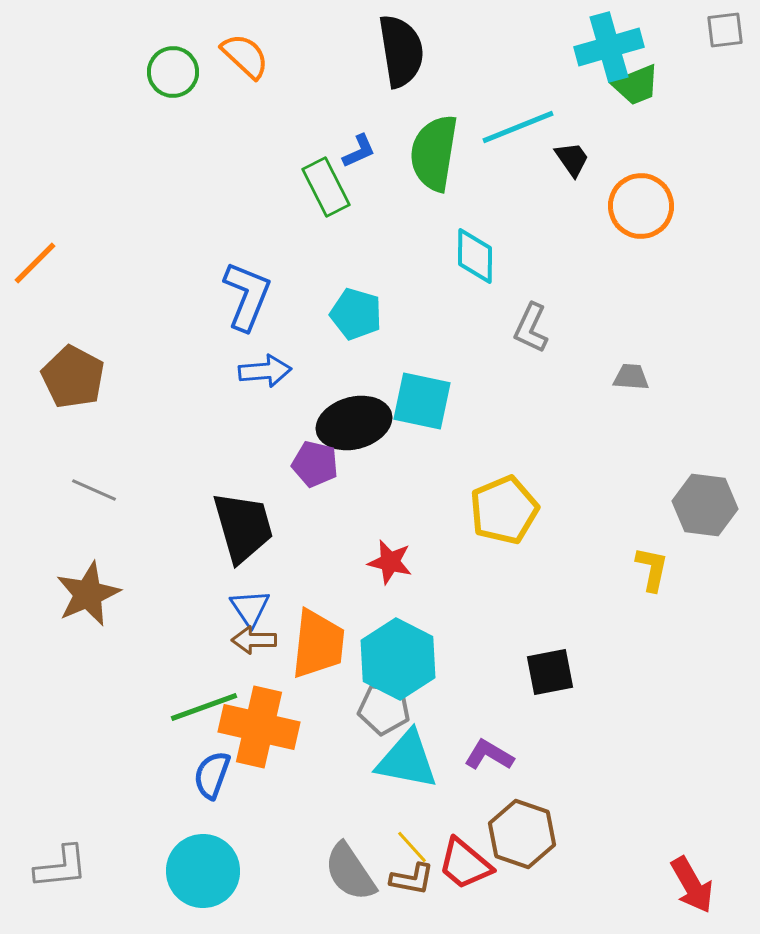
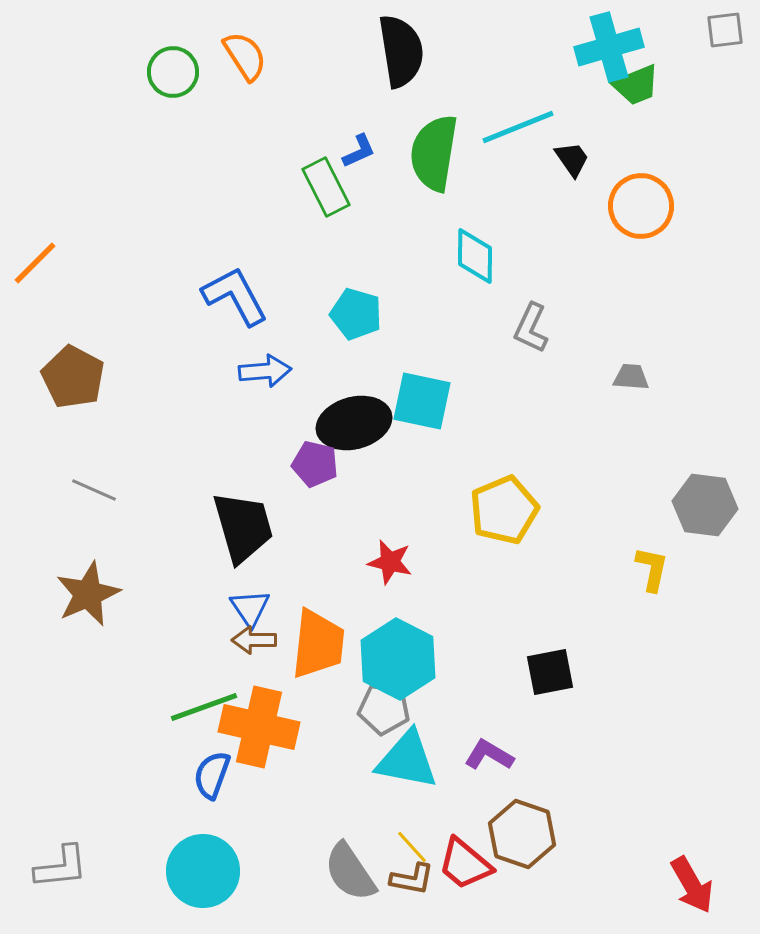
orange semicircle at (245, 56): rotated 14 degrees clockwise
blue L-shape at (247, 296): moved 12 px left; rotated 50 degrees counterclockwise
